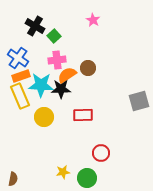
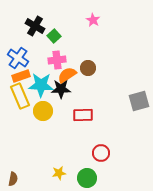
yellow circle: moved 1 px left, 6 px up
yellow star: moved 4 px left, 1 px down
